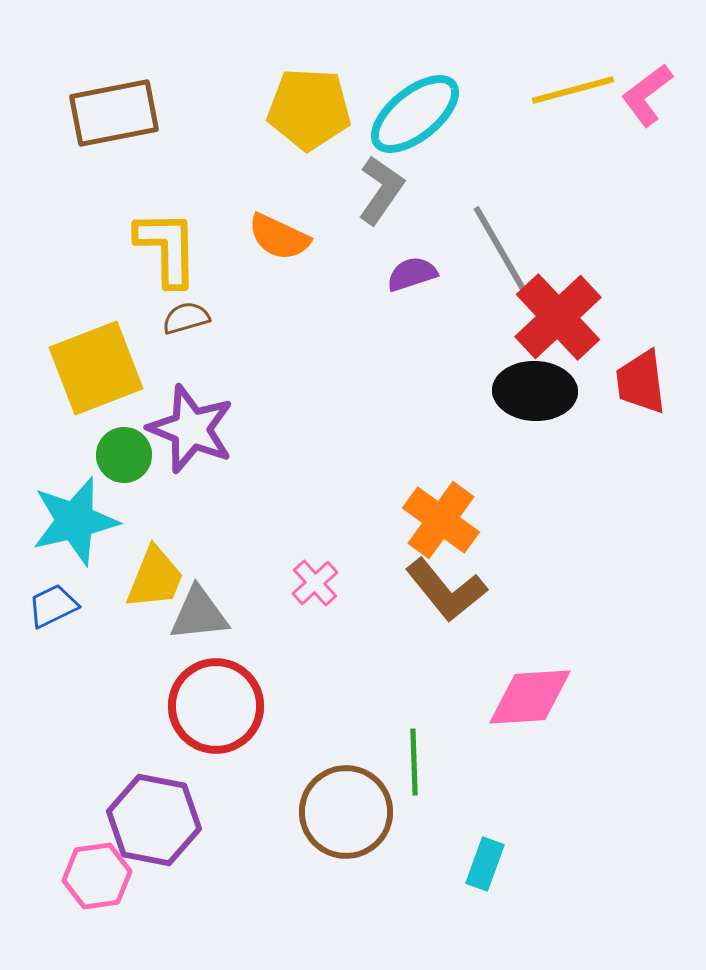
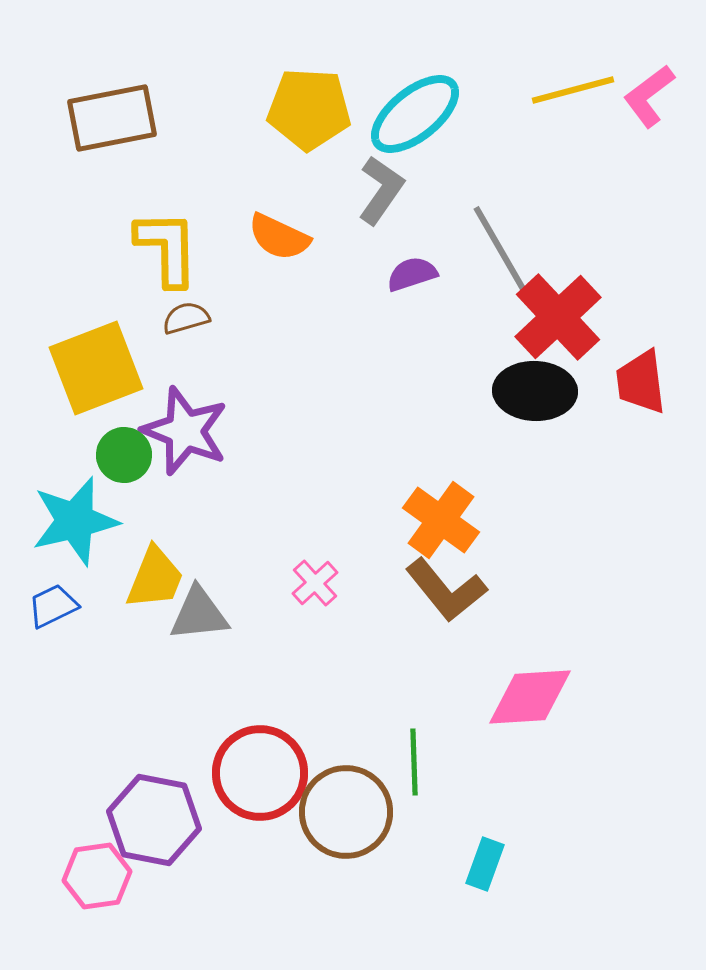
pink L-shape: moved 2 px right, 1 px down
brown rectangle: moved 2 px left, 5 px down
purple star: moved 6 px left, 2 px down
red circle: moved 44 px right, 67 px down
